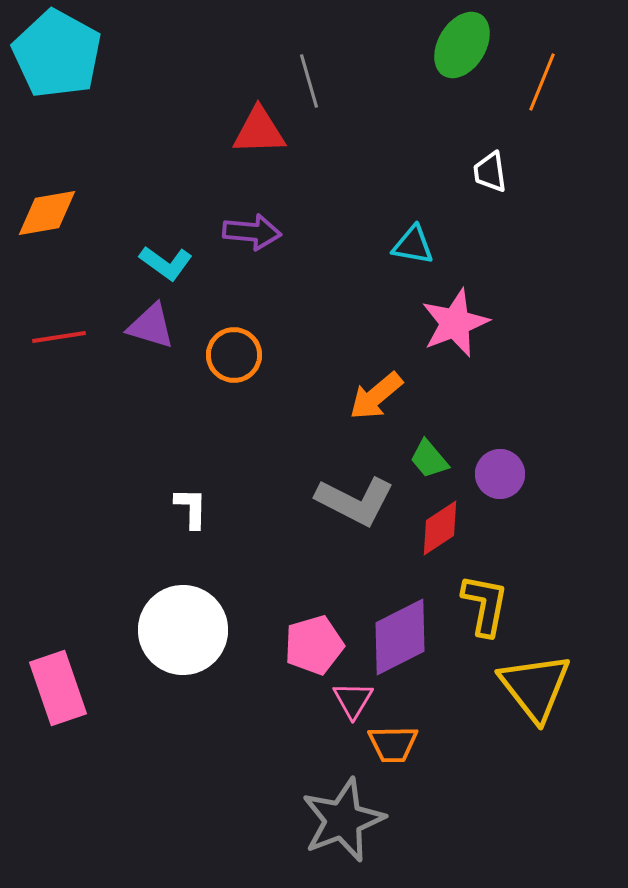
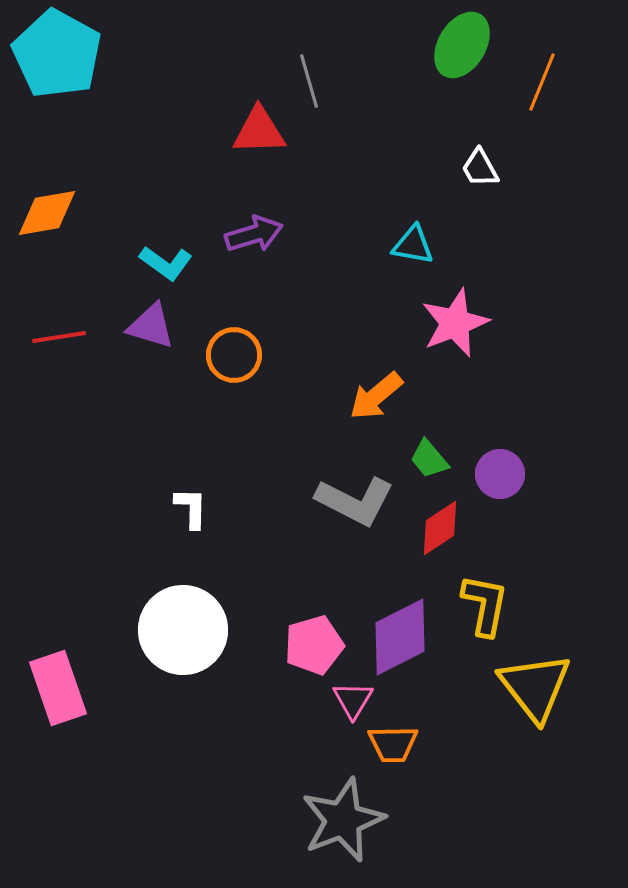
white trapezoid: moved 10 px left, 4 px up; rotated 21 degrees counterclockwise
purple arrow: moved 2 px right, 2 px down; rotated 22 degrees counterclockwise
